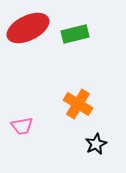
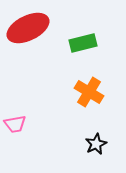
green rectangle: moved 8 px right, 9 px down
orange cross: moved 11 px right, 12 px up
pink trapezoid: moved 7 px left, 2 px up
